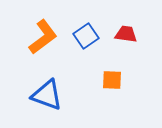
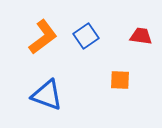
red trapezoid: moved 15 px right, 2 px down
orange square: moved 8 px right
